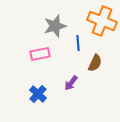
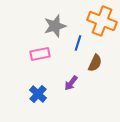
blue line: rotated 21 degrees clockwise
